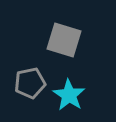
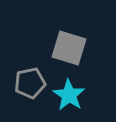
gray square: moved 5 px right, 8 px down
